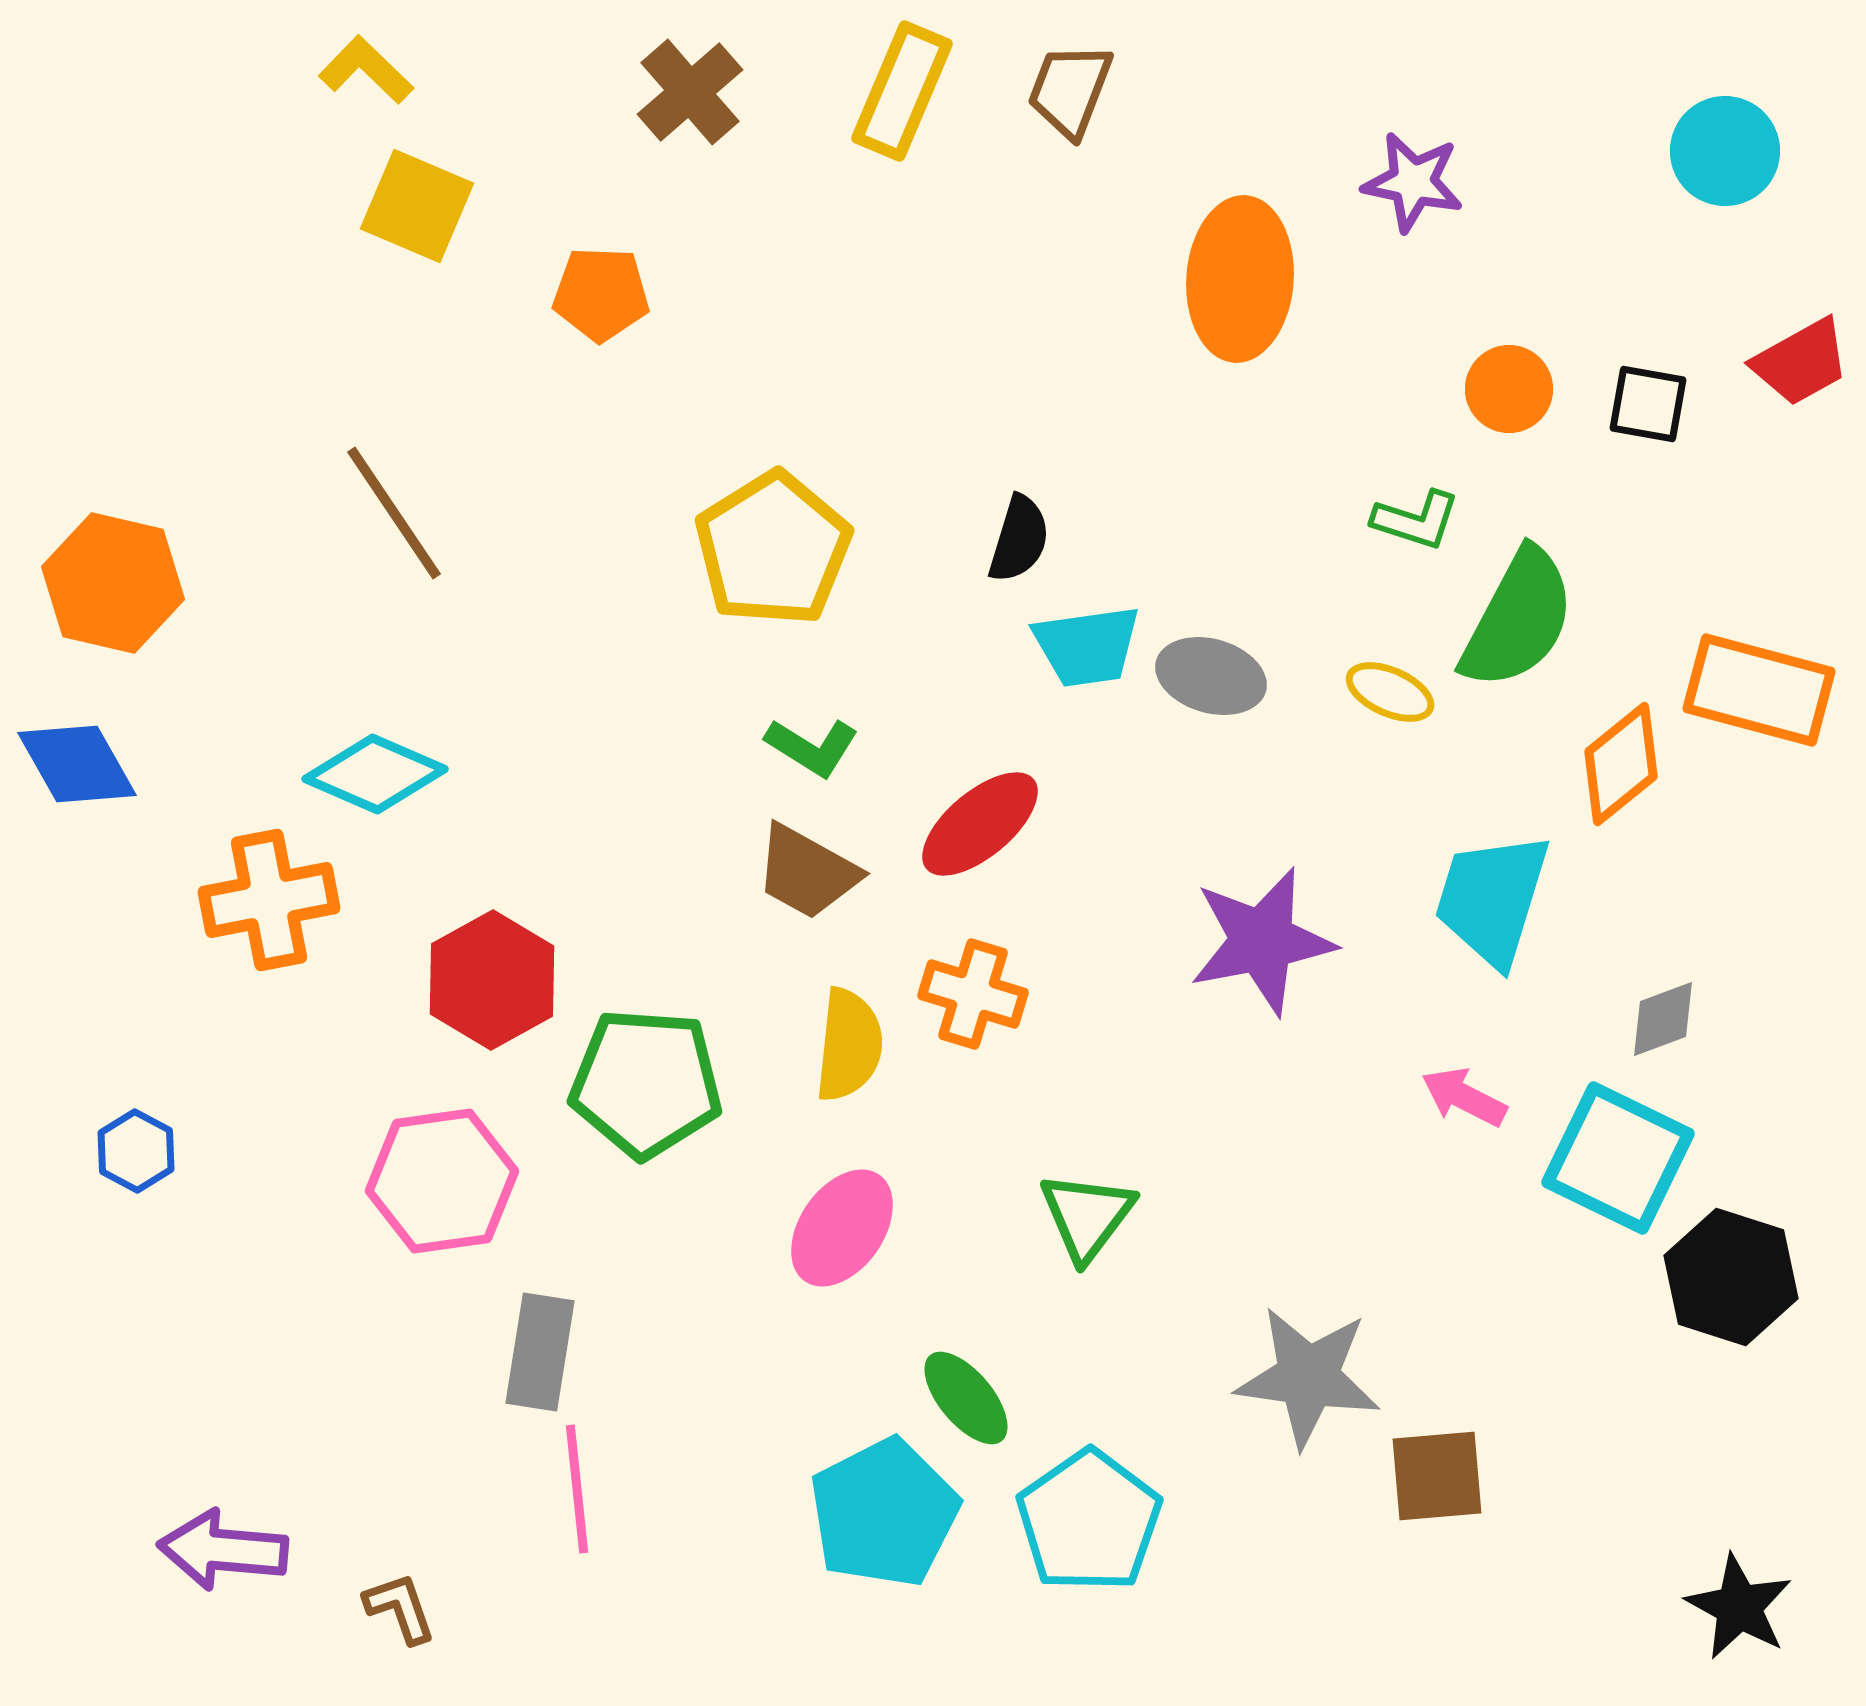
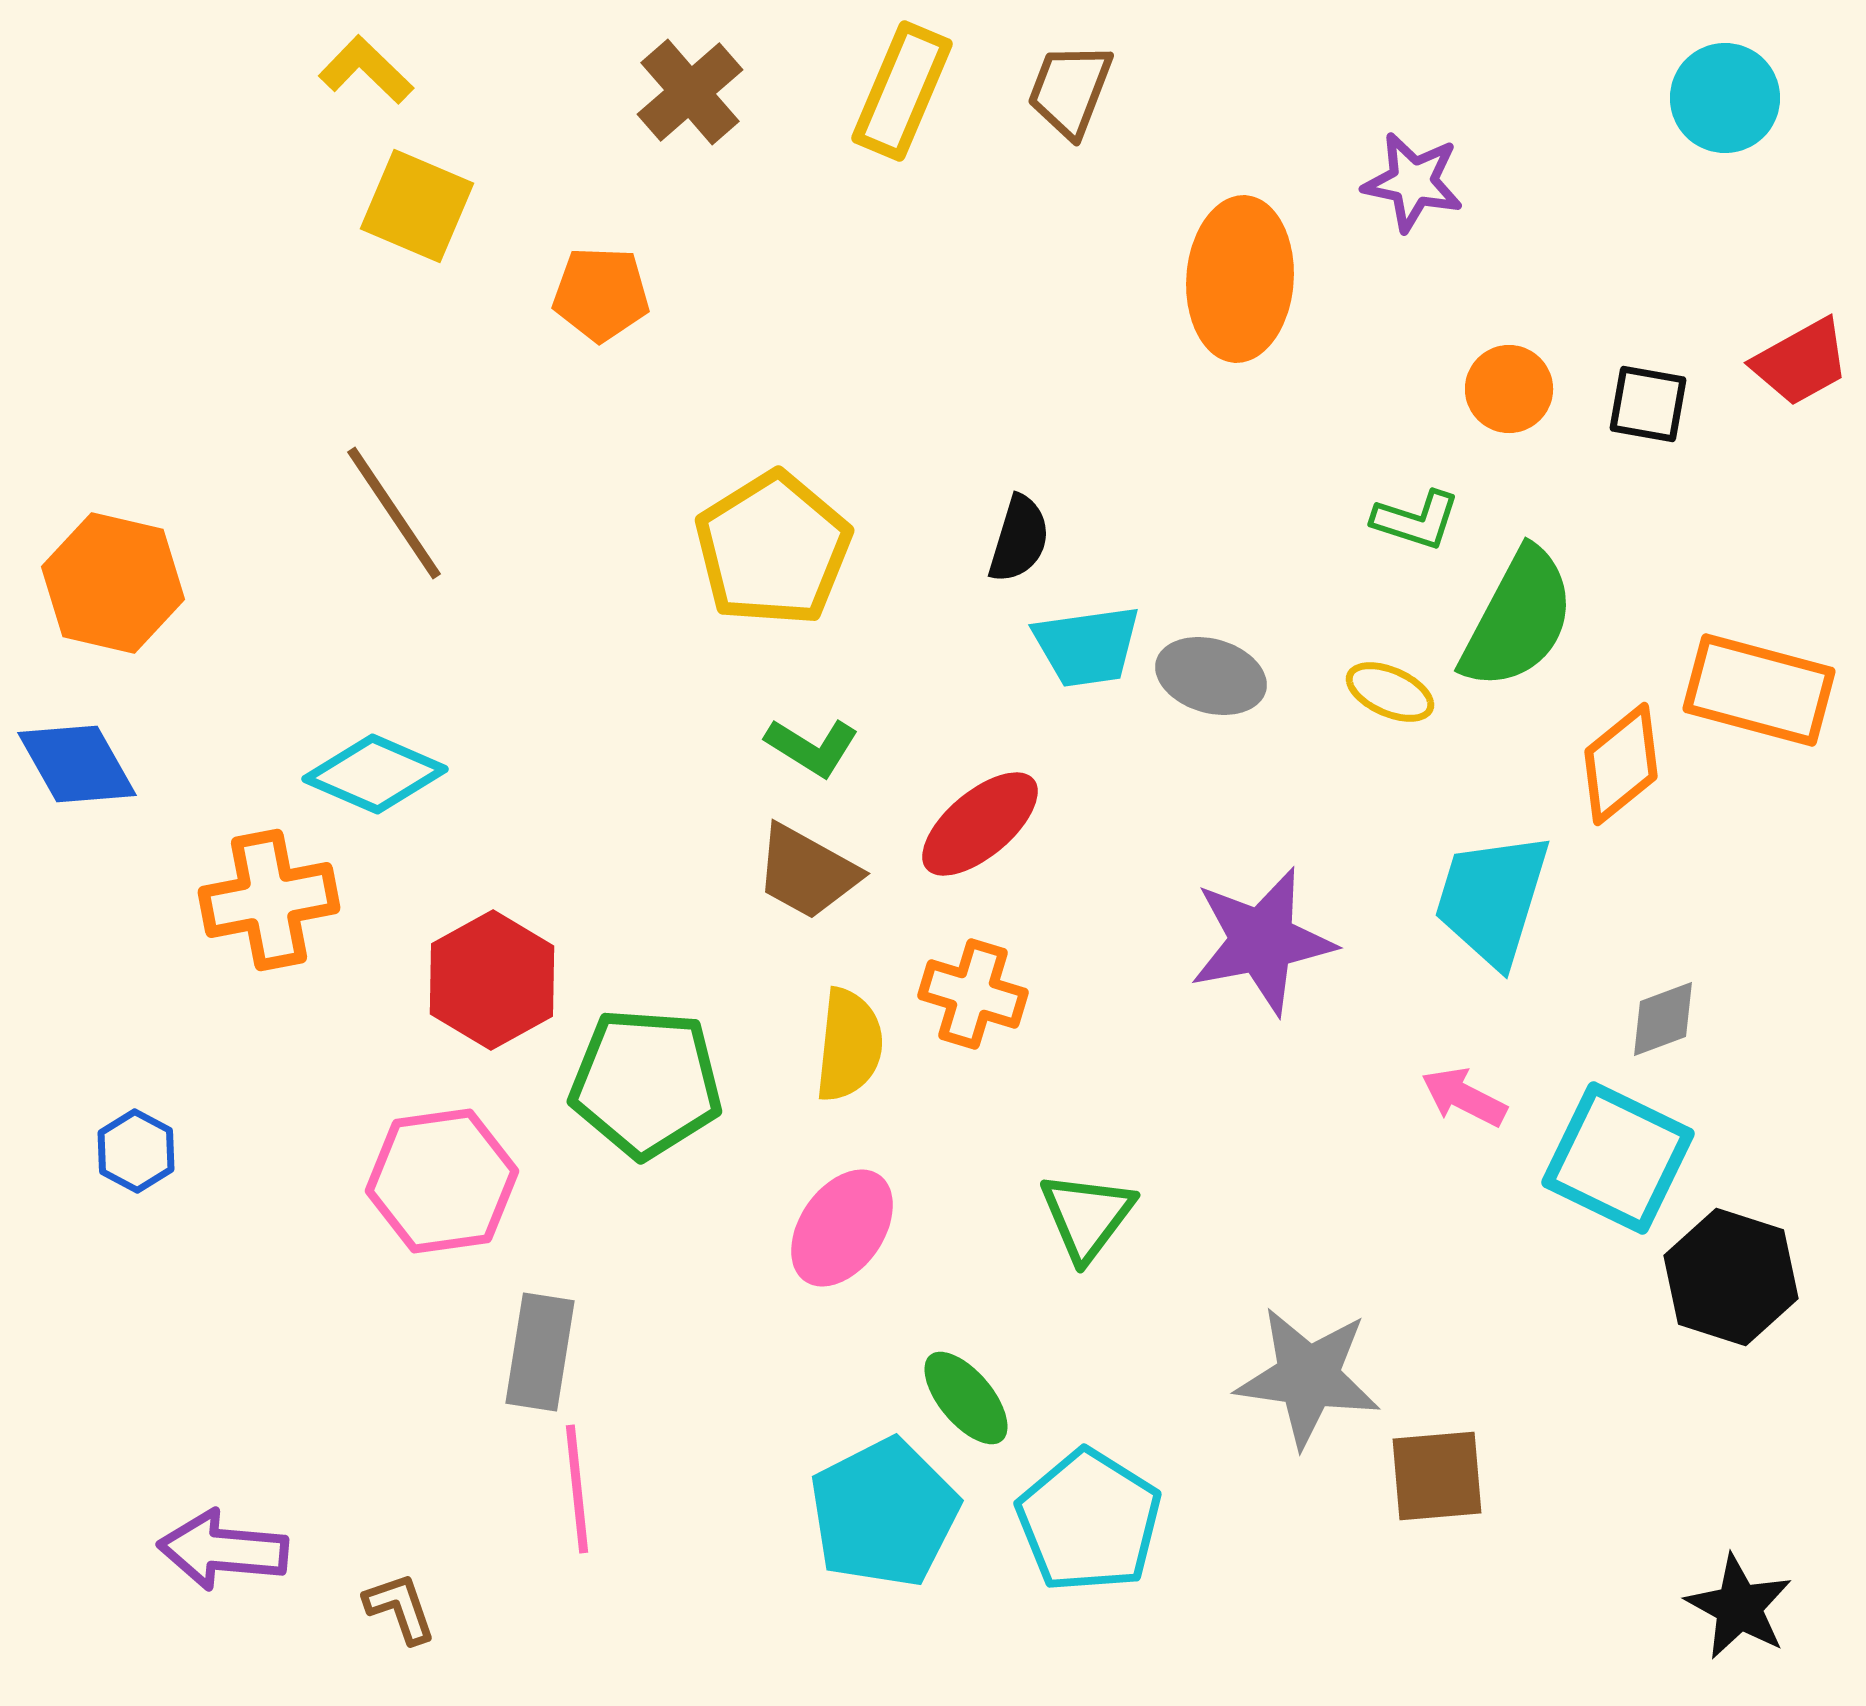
cyan circle at (1725, 151): moved 53 px up
cyan pentagon at (1089, 1521): rotated 5 degrees counterclockwise
